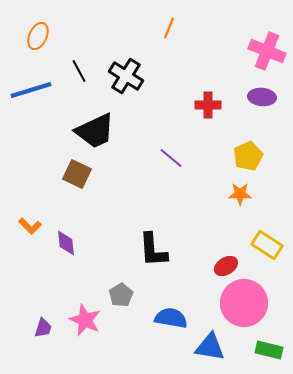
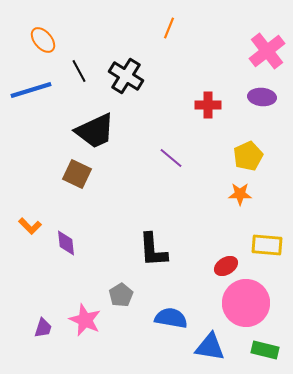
orange ellipse: moved 5 px right, 4 px down; rotated 64 degrees counterclockwise
pink cross: rotated 30 degrees clockwise
yellow rectangle: rotated 28 degrees counterclockwise
pink circle: moved 2 px right
green rectangle: moved 4 px left
